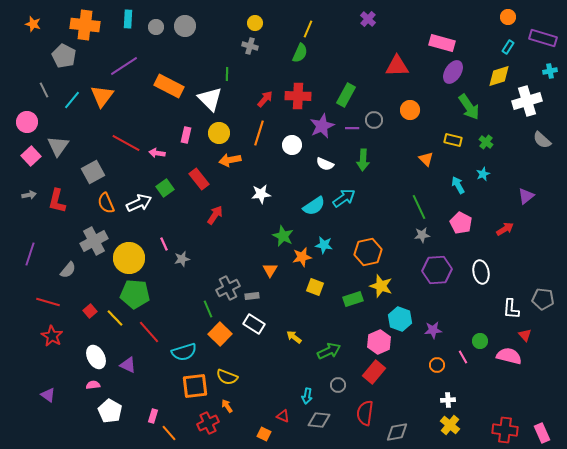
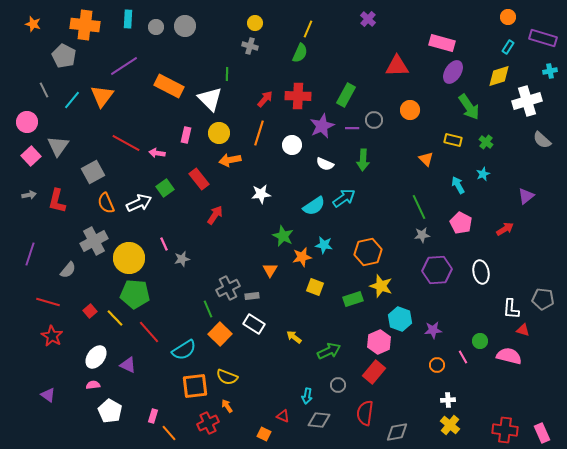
red triangle at (525, 335): moved 2 px left, 5 px up; rotated 32 degrees counterclockwise
cyan semicircle at (184, 352): moved 2 px up; rotated 15 degrees counterclockwise
white ellipse at (96, 357): rotated 65 degrees clockwise
